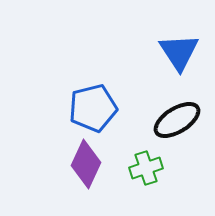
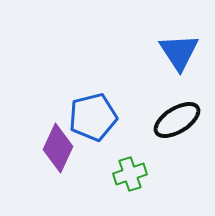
blue pentagon: moved 9 px down
purple diamond: moved 28 px left, 16 px up
green cross: moved 16 px left, 6 px down
